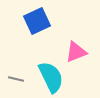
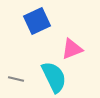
pink triangle: moved 4 px left, 3 px up
cyan semicircle: moved 3 px right
